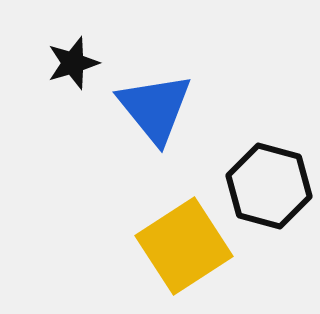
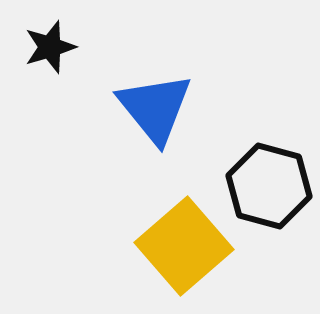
black star: moved 23 px left, 16 px up
yellow square: rotated 8 degrees counterclockwise
